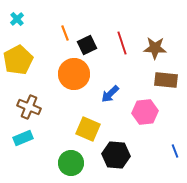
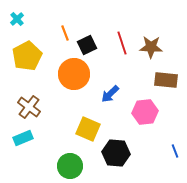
brown star: moved 4 px left, 1 px up
yellow pentagon: moved 9 px right, 4 px up
brown cross: rotated 15 degrees clockwise
black hexagon: moved 2 px up
green circle: moved 1 px left, 3 px down
